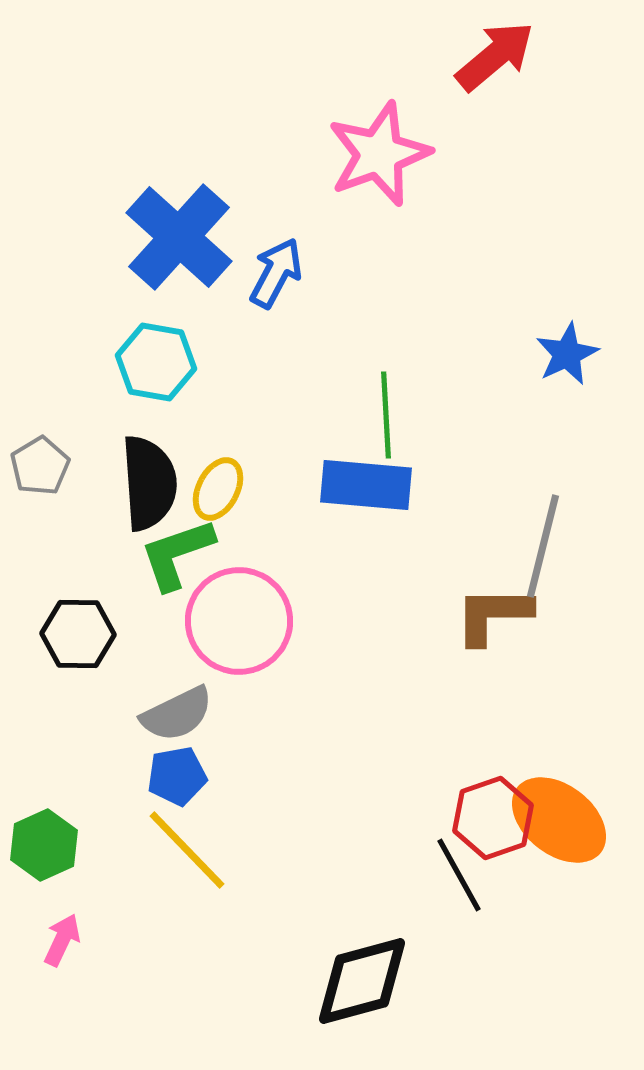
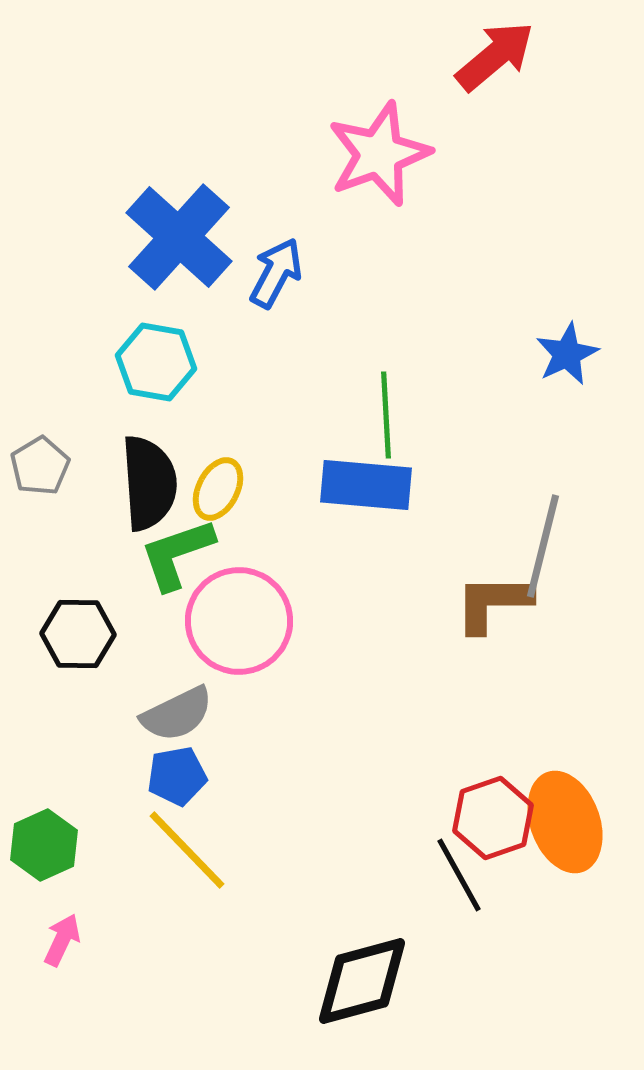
brown L-shape: moved 12 px up
orange ellipse: moved 6 px right, 2 px down; rotated 32 degrees clockwise
